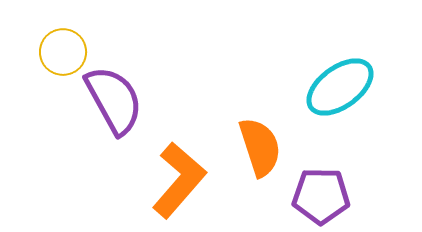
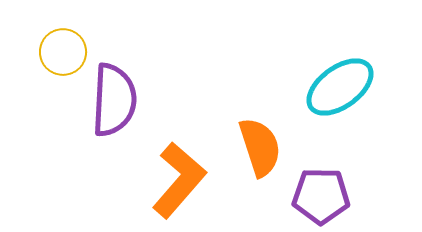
purple semicircle: rotated 32 degrees clockwise
